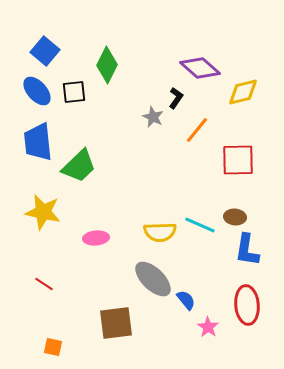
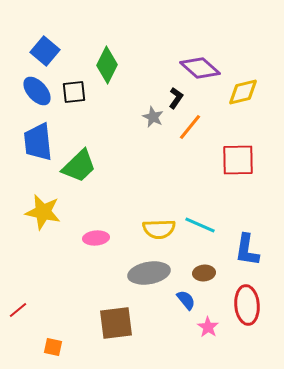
orange line: moved 7 px left, 3 px up
brown ellipse: moved 31 px left, 56 px down; rotated 10 degrees counterclockwise
yellow semicircle: moved 1 px left, 3 px up
gray ellipse: moved 4 px left, 6 px up; rotated 54 degrees counterclockwise
red line: moved 26 px left, 26 px down; rotated 72 degrees counterclockwise
